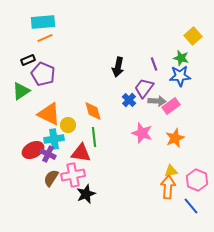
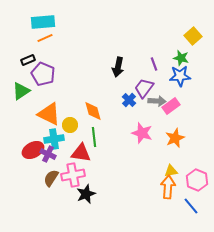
yellow circle: moved 2 px right
